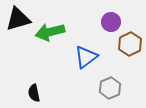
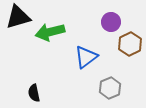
black triangle: moved 2 px up
